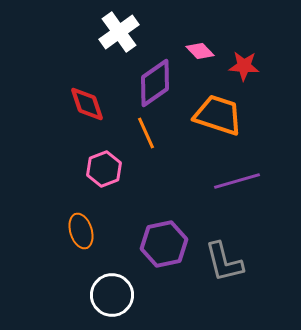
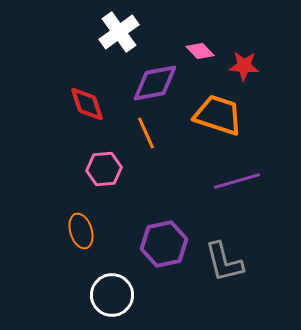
purple diamond: rotated 24 degrees clockwise
pink hexagon: rotated 16 degrees clockwise
